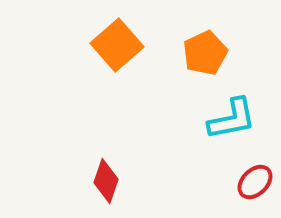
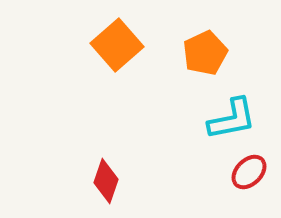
red ellipse: moved 6 px left, 10 px up
